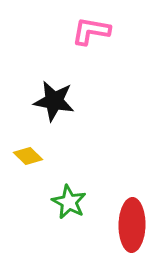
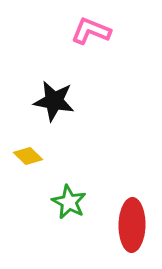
pink L-shape: rotated 12 degrees clockwise
